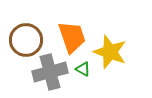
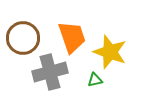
brown circle: moved 3 px left, 2 px up
green triangle: moved 12 px right, 11 px down; rotated 42 degrees counterclockwise
